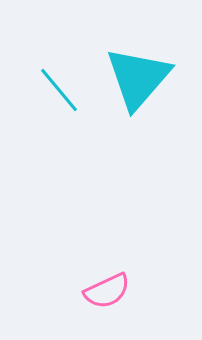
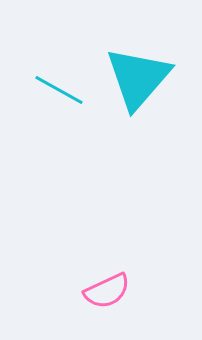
cyan line: rotated 21 degrees counterclockwise
